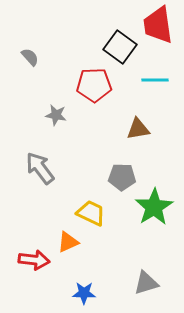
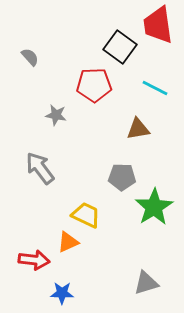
cyan line: moved 8 px down; rotated 28 degrees clockwise
yellow trapezoid: moved 5 px left, 2 px down
blue star: moved 22 px left
